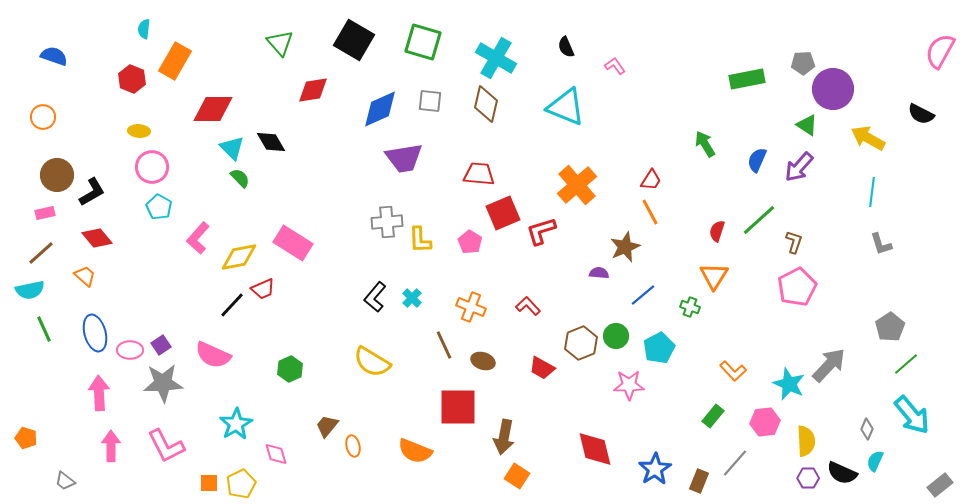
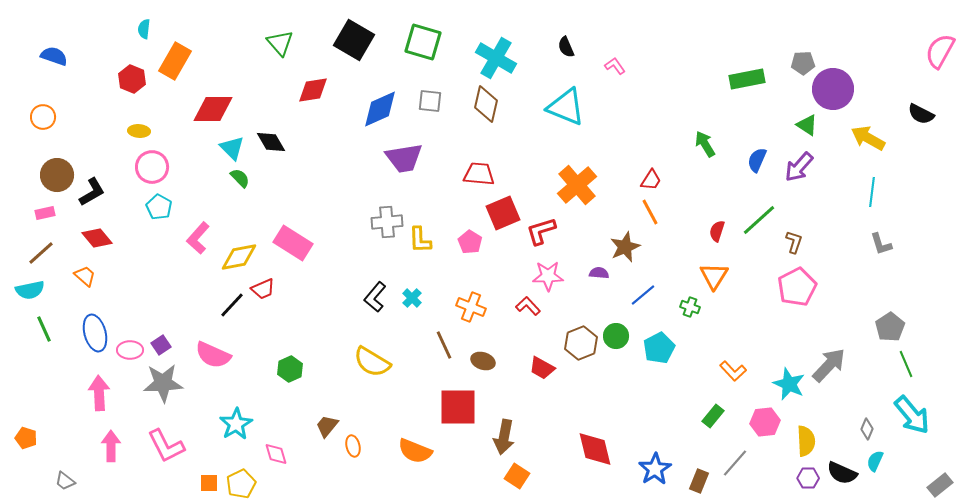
green line at (906, 364): rotated 72 degrees counterclockwise
pink star at (629, 385): moved 81 px left, 109 px up
